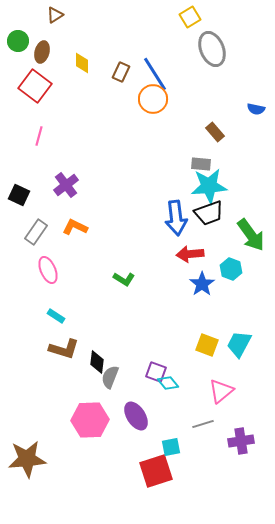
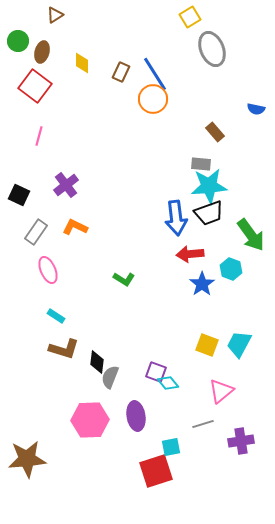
purple ellipse at (136, 416): rotated 24 degrees clockwise
